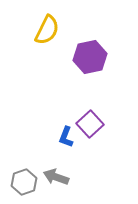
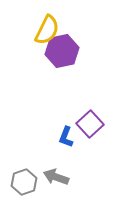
purple hexagon: moved 28 px left, 6 px up
